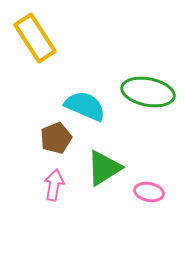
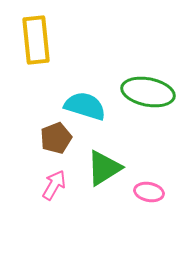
yellow rectangle: moved 1 px right, 2 px down; rotated 27 degrees clockwise
cyan semicircle: rotated 6 degrees counterclockwise
pink arrow: rotated 20 degrees clockwise
